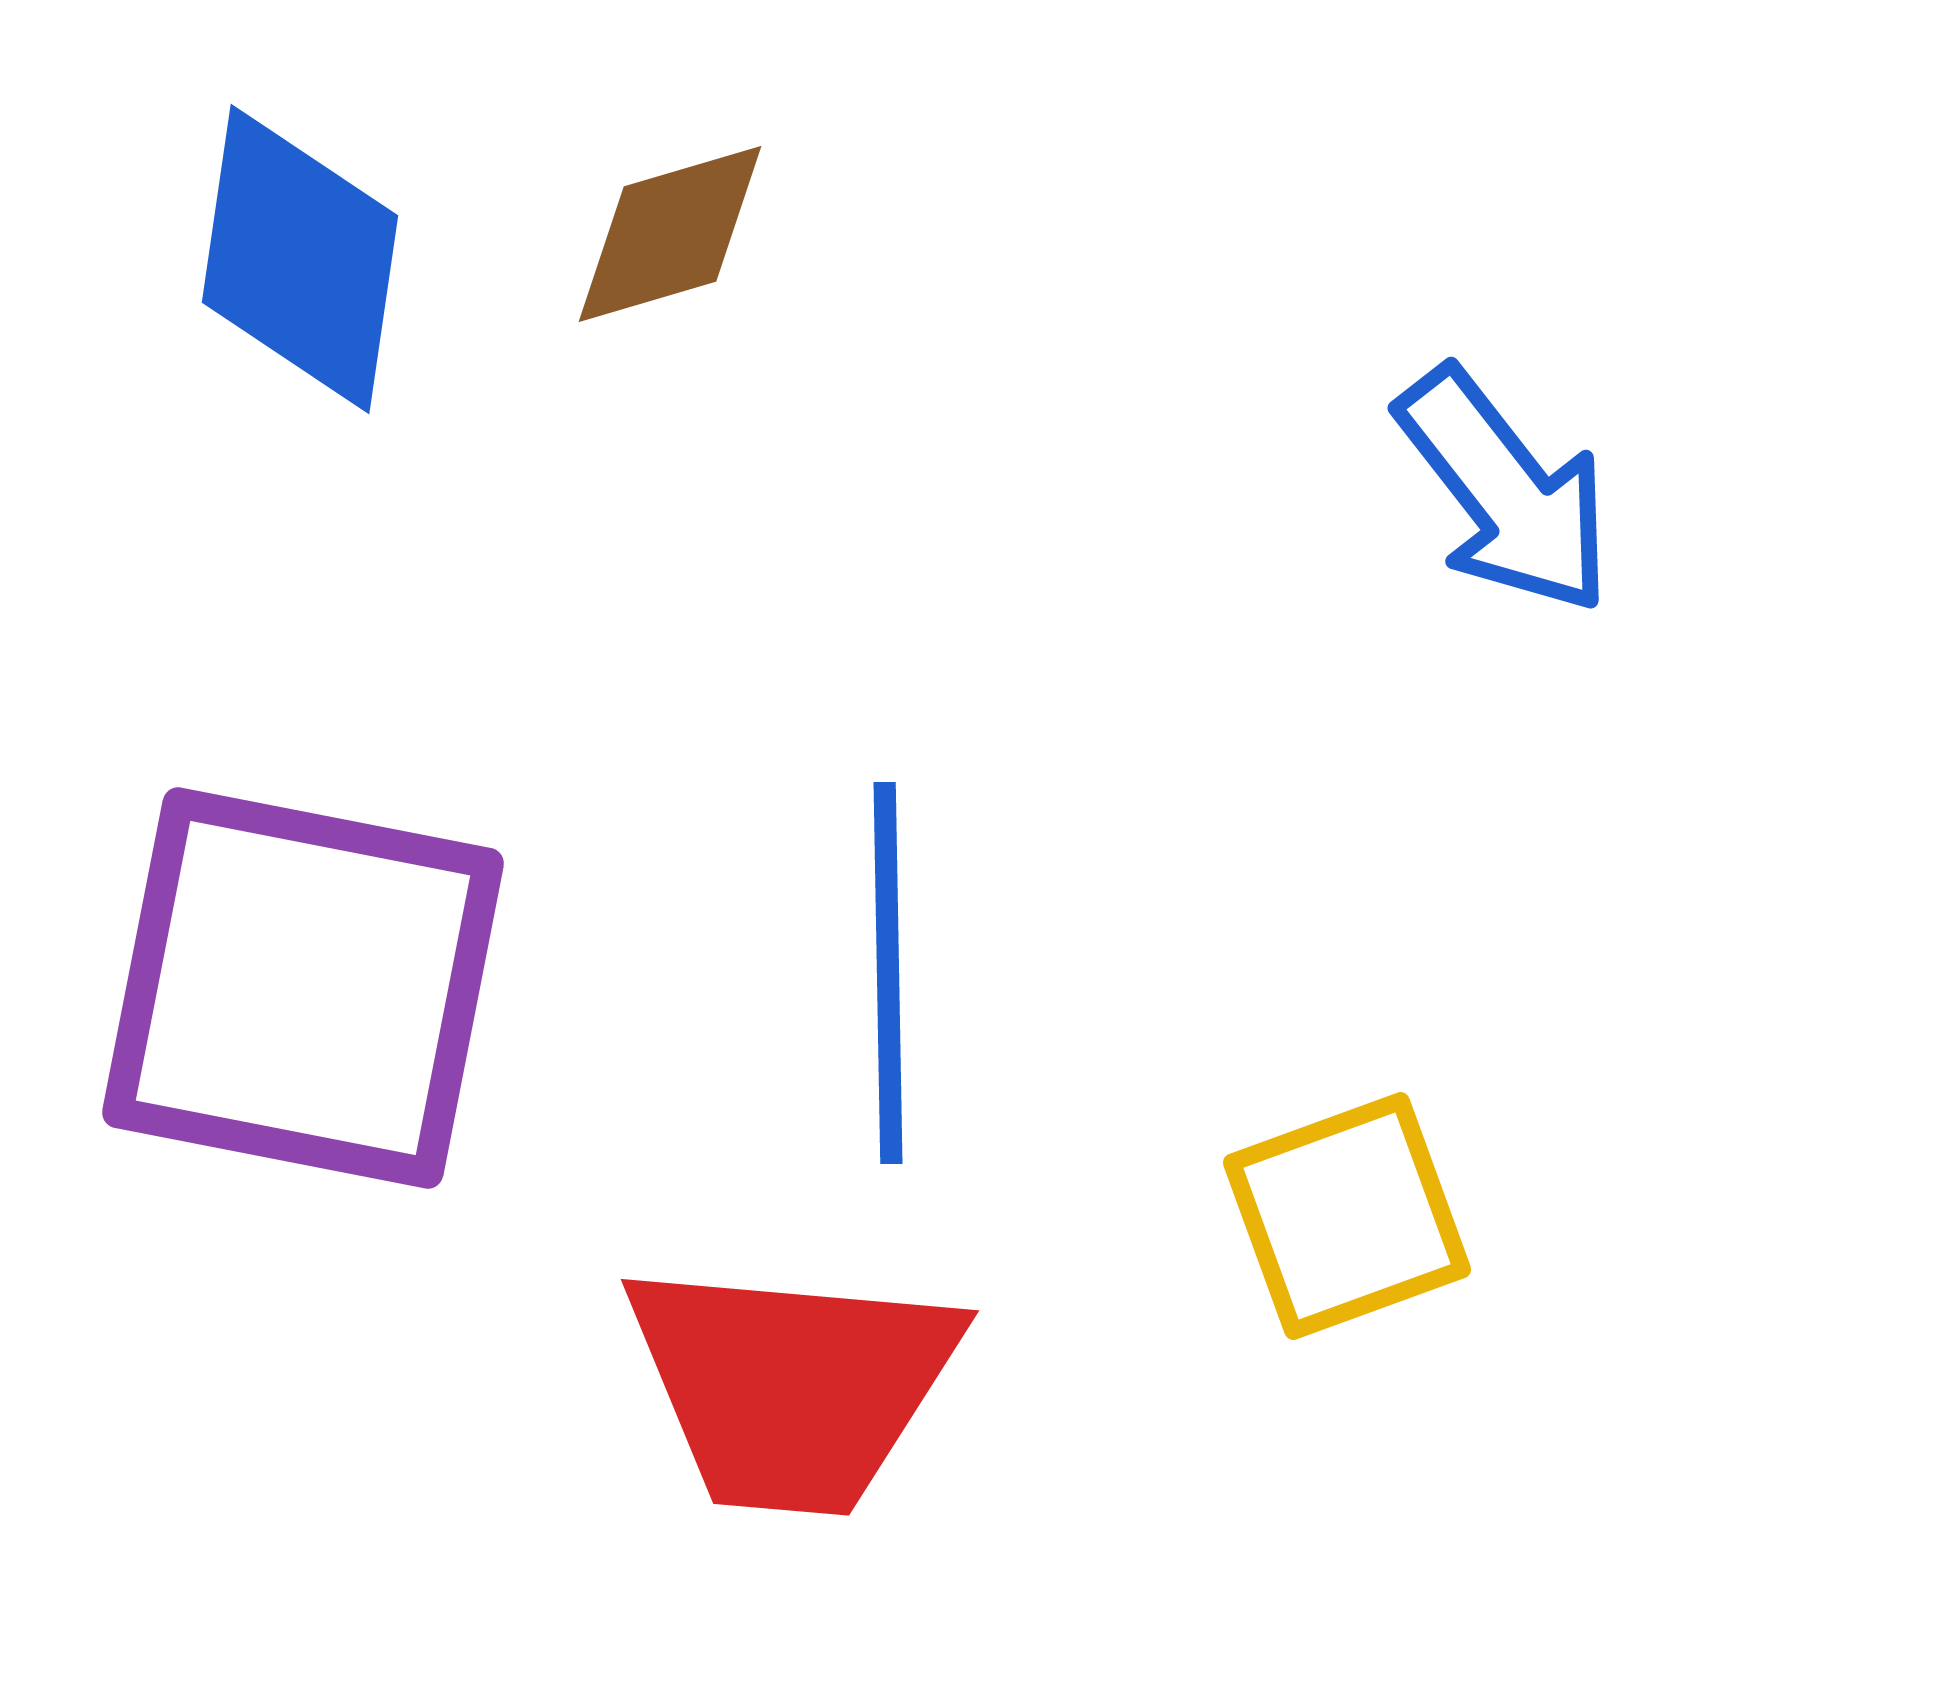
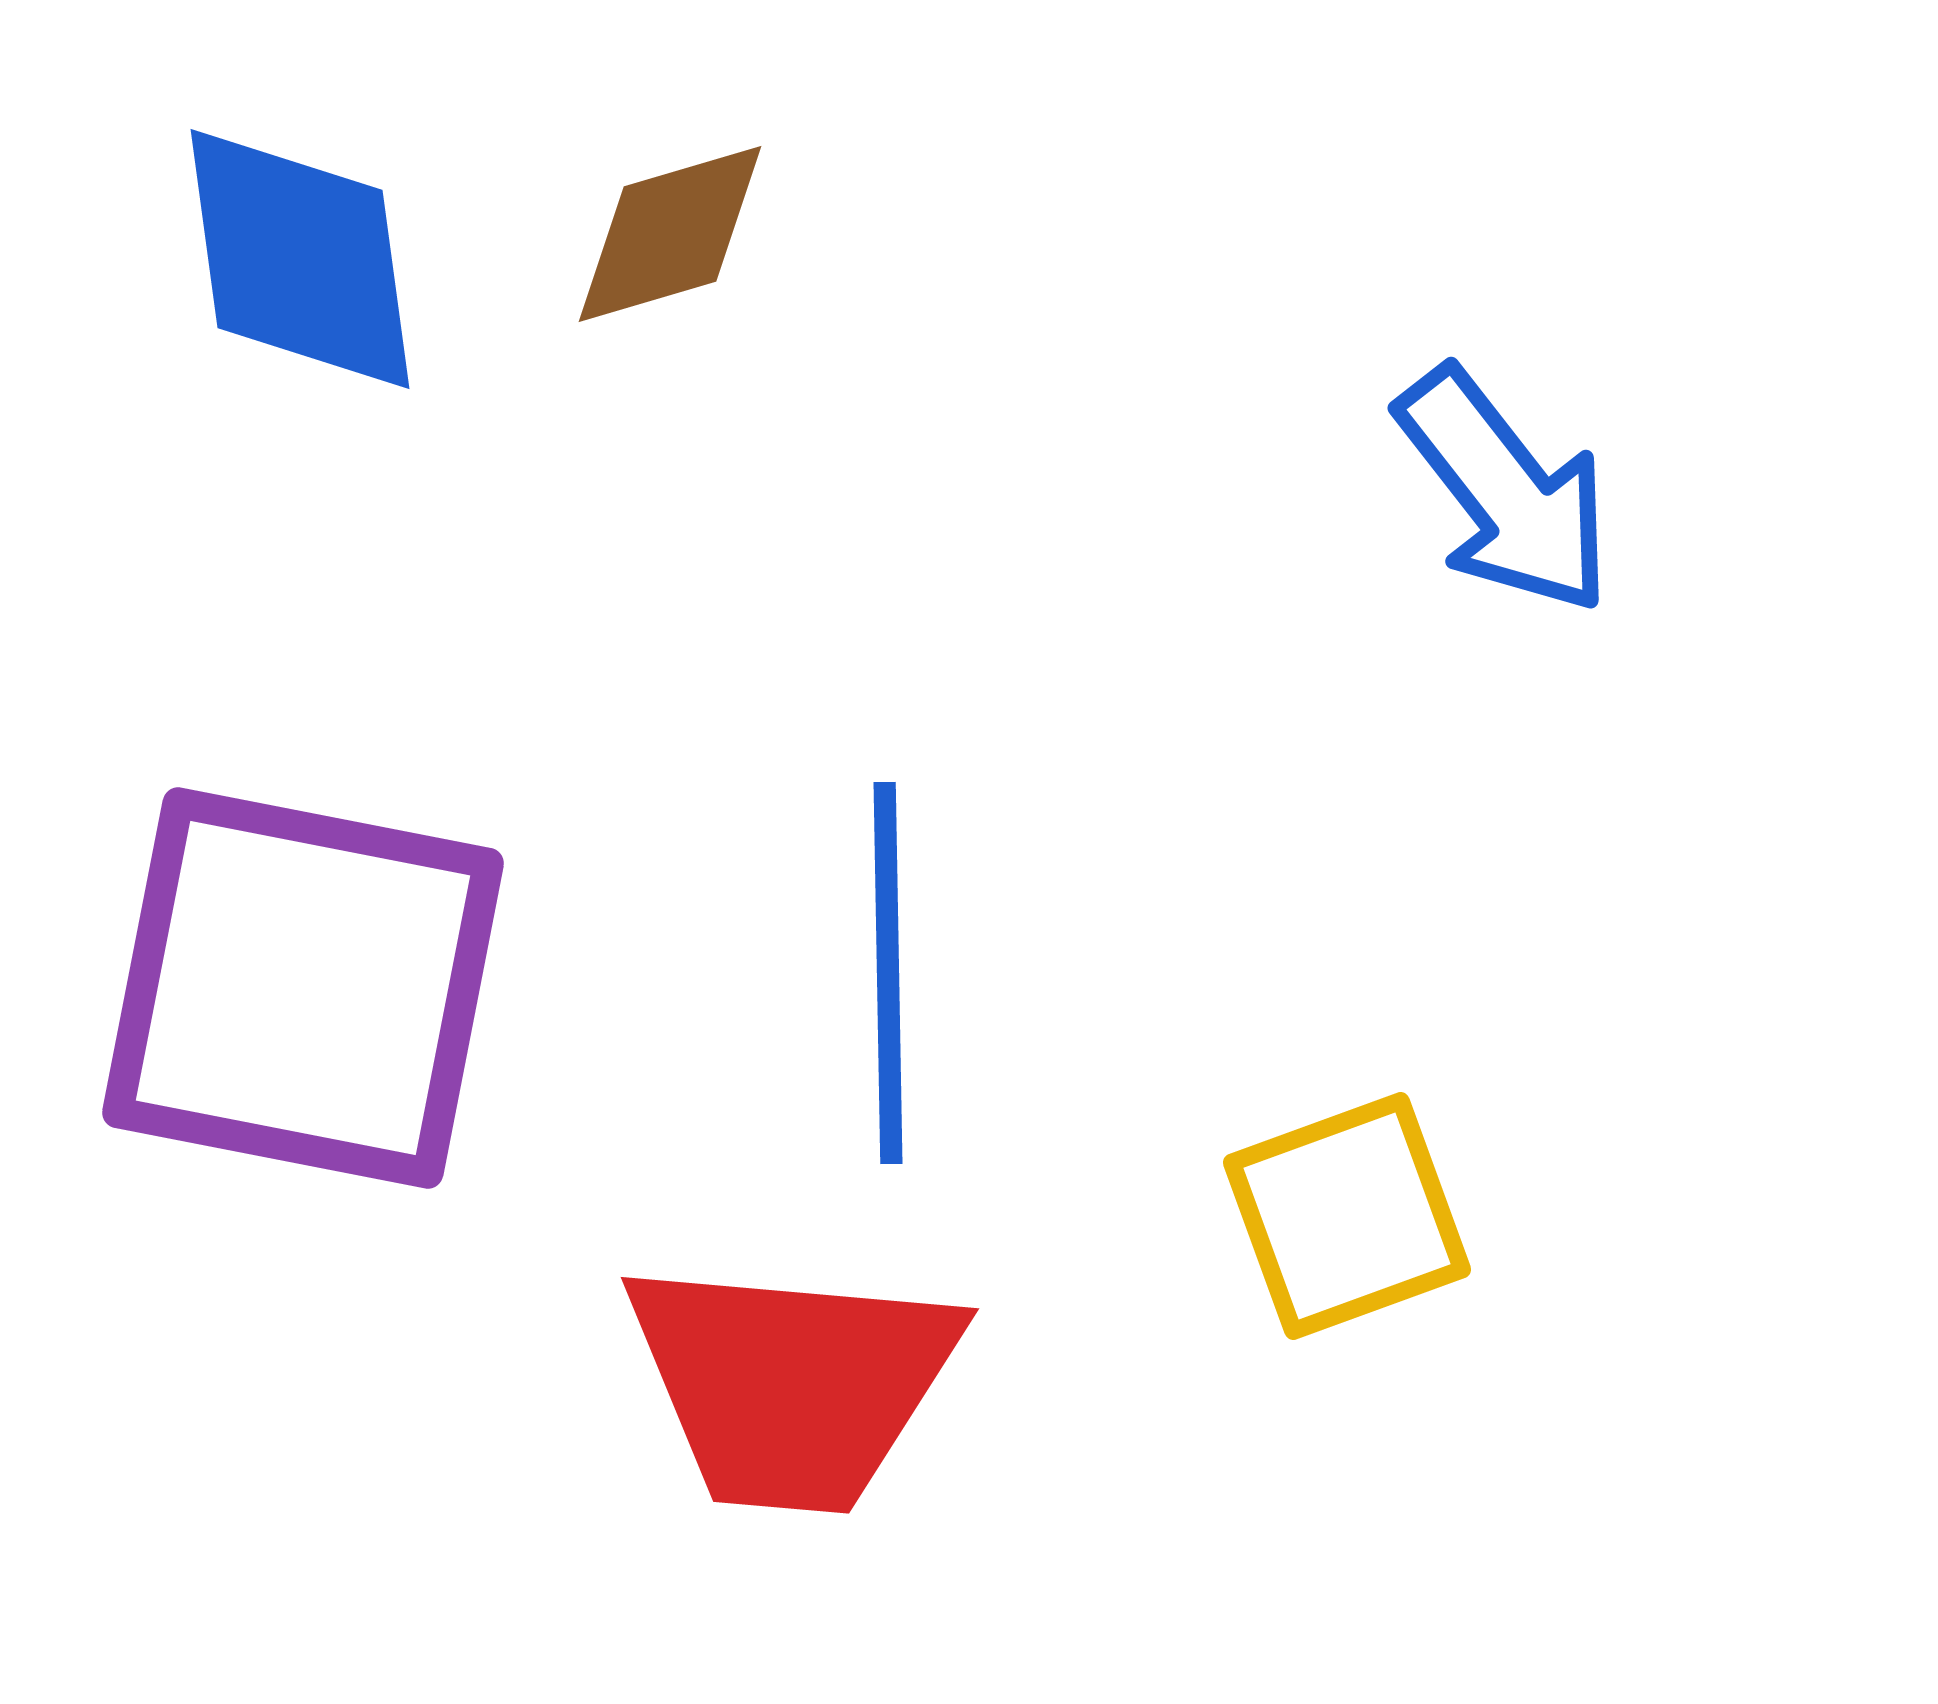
blue diamond: rotated 16 degrees counterclockwise
red trapezoid: moved 2 px up
